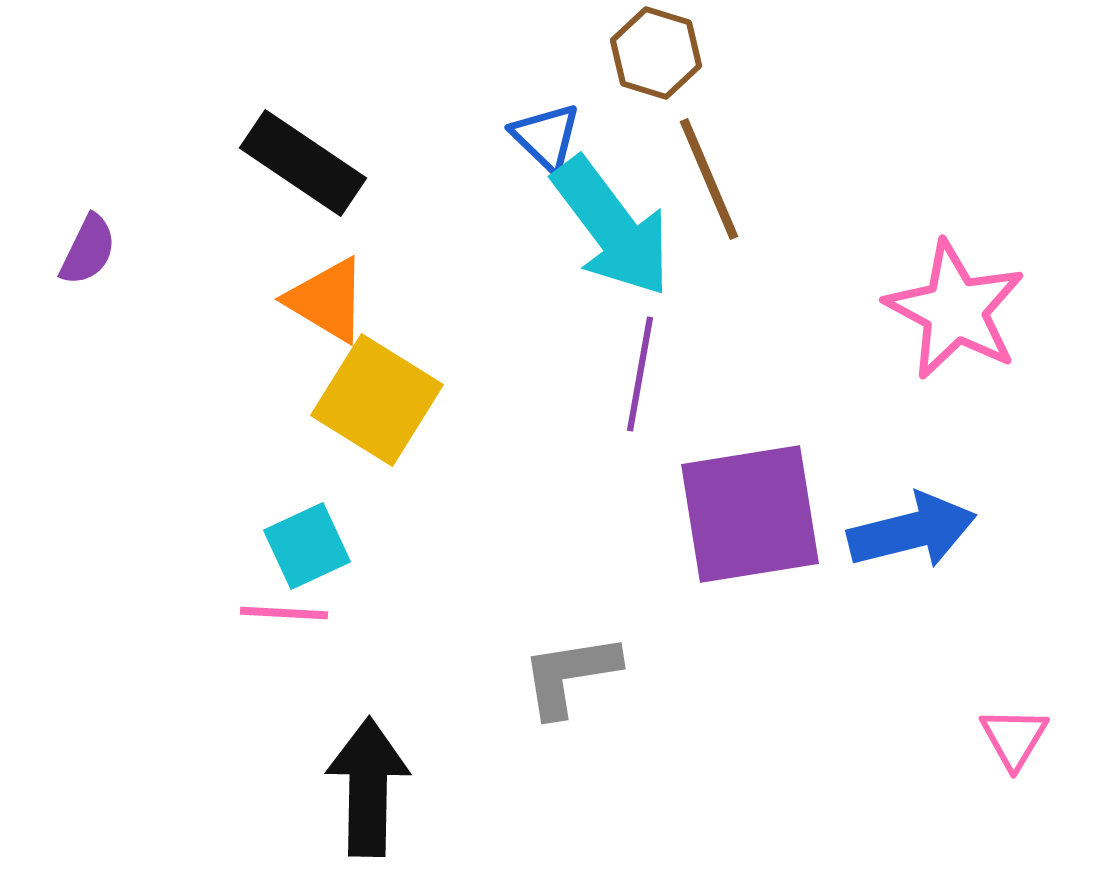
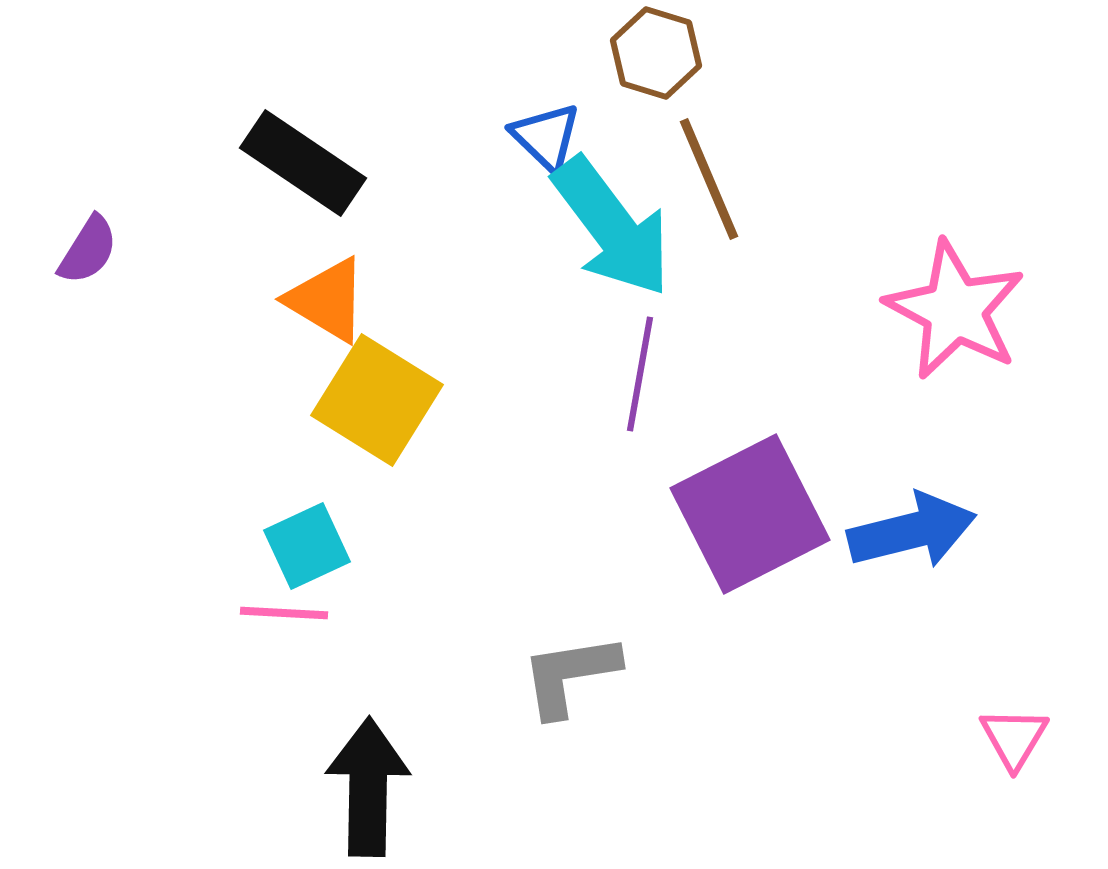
purple semicircle: rotated 6 degrees clockwise
purple square: rotated 18 degrees counterclockwise
